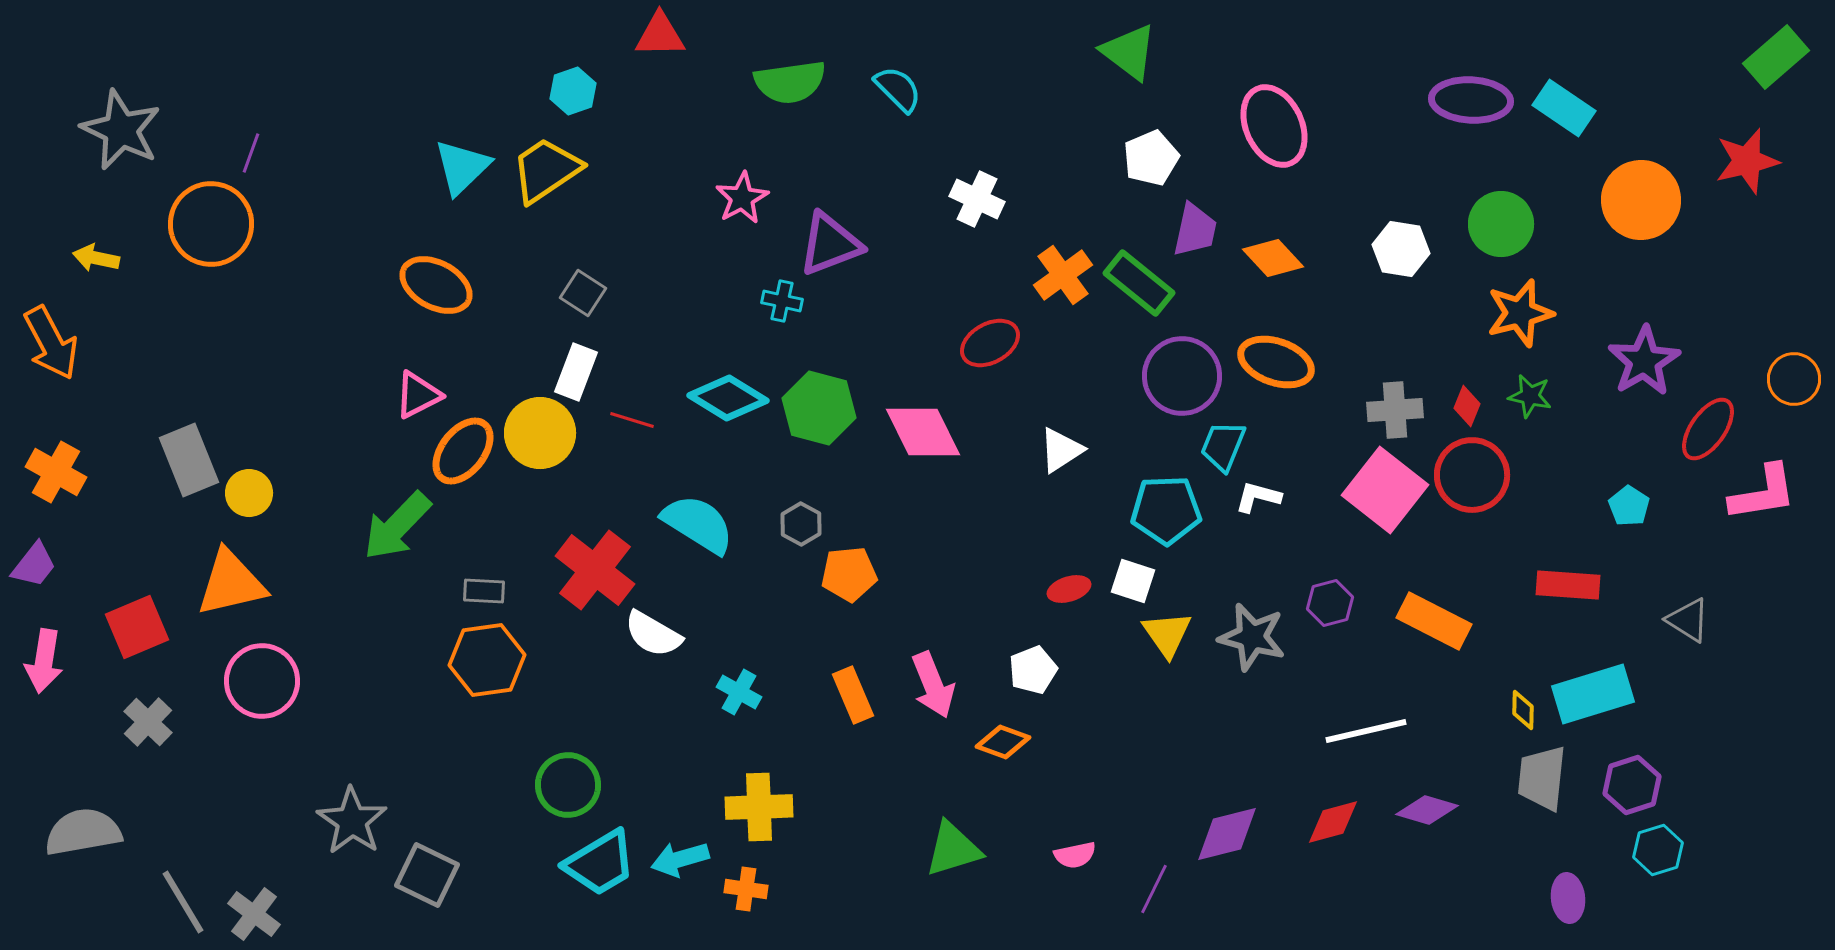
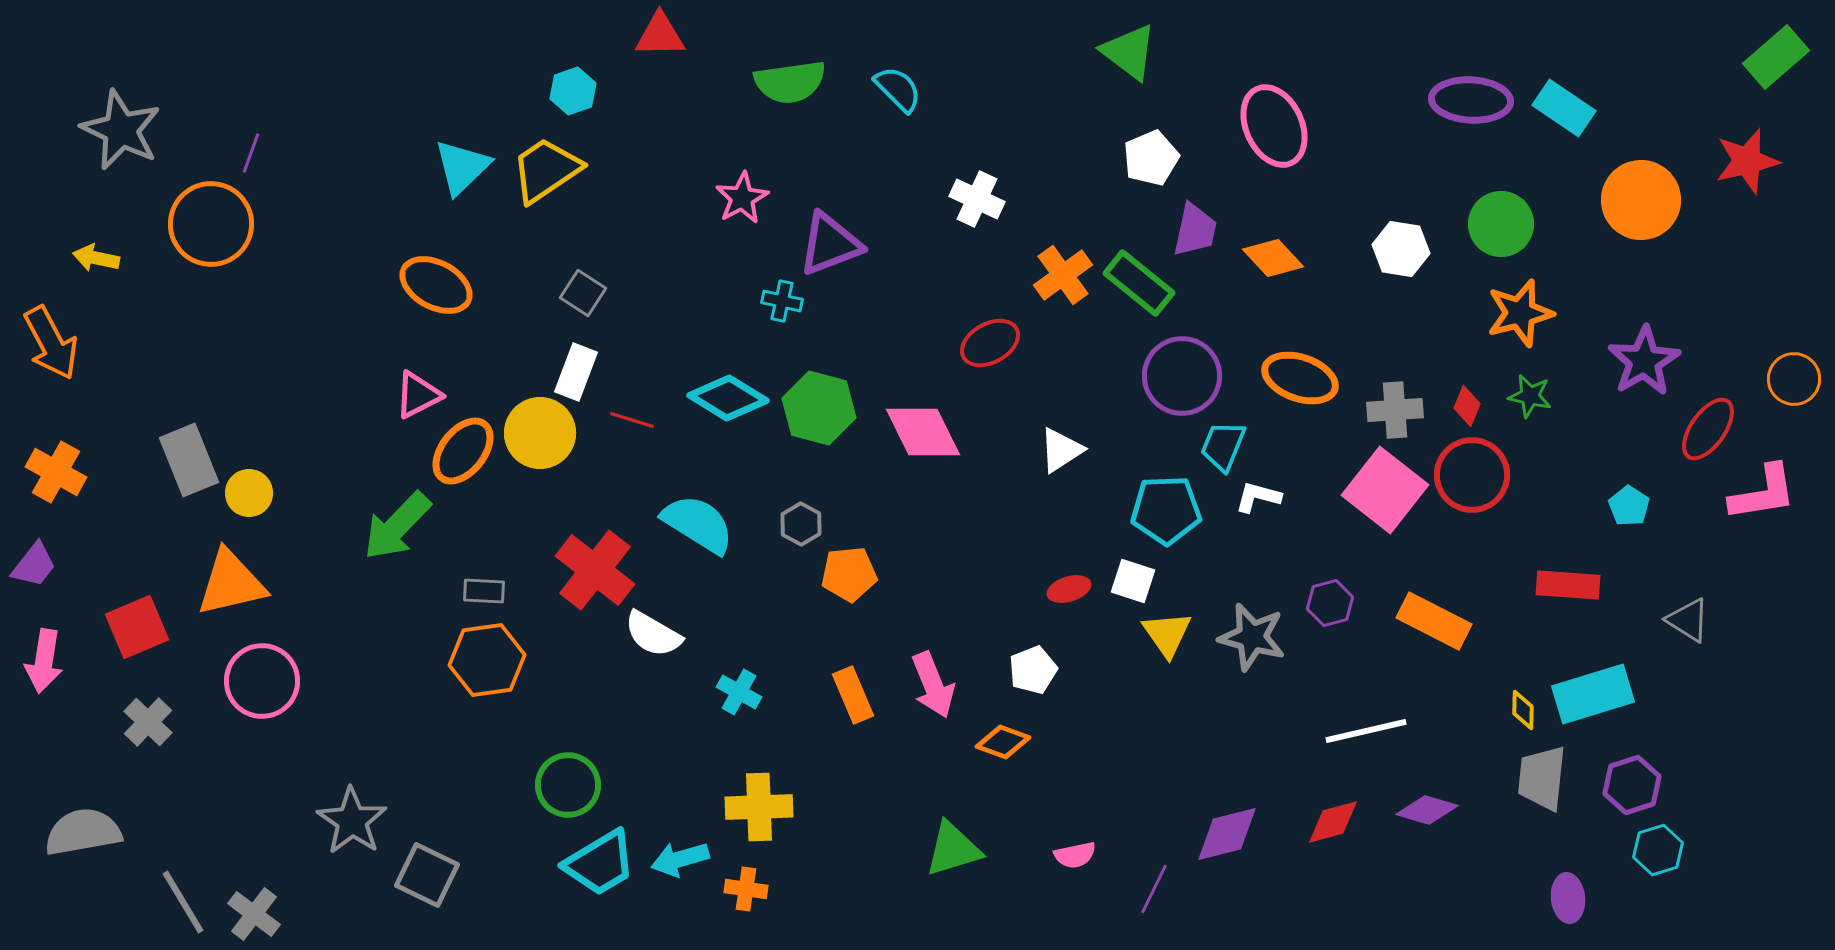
orange ellipse at (1276, 362): moved 24 px right, 16 px down
